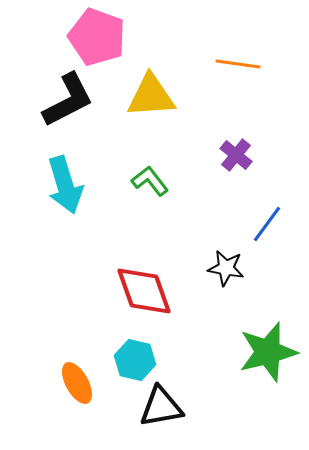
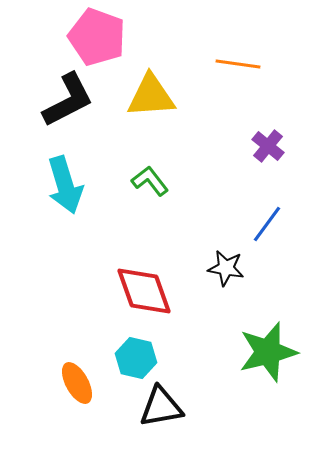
purple cross: moved 32 px right, 9 px up
cyan hexagon: moved 1 px right, 2 px up
